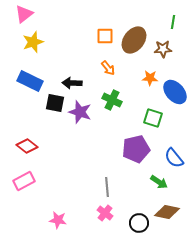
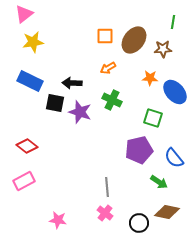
yellow star: rotated 10 degrees clockwise
orange arrow: rotated 98 degrees clockwise
purple pentagon: moved 3 px right, 1 px down
